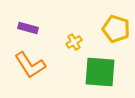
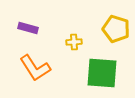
yellow cross: rotated 28 degrees clockwise
orange L-shape: moved 5 px right, 3 px down
green square: moved 2 px right, 1 px down
